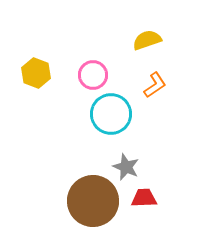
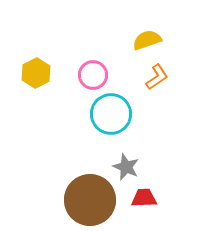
yellow hexagon: rotated 12 degrees clockwise
orange L-shape: moved 2 px right, 8 px up
brown circle: moved 3 px left, 1 px up
